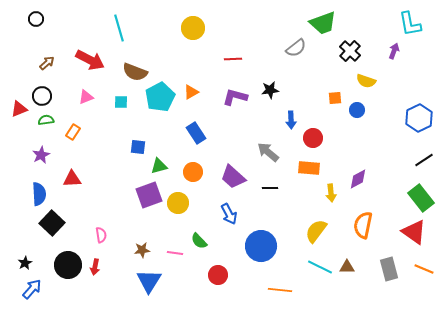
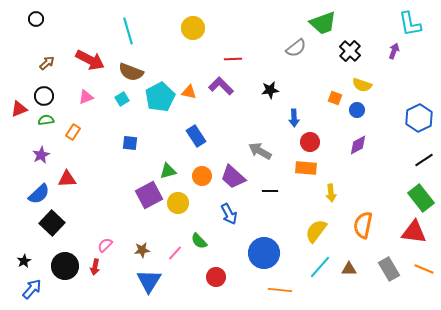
cyan line at (119, 28): moved 9 px right, 3 px down
brown semicircle at (135, 72): moved 4 px left
yellow semicircle at (366, 81): moved 4 px left, 4 px down
orange triangle at (191, 92): moved 2 px left; rotated 42 degrees clockwise
black circle at (42, 96): moved 2 px right
purple L-shape at (235, 97): moved 14 px left, 11 px up; rotated 30 degrees clockwise
orange square at (335, 98): rotated 24 degrees clockwise
cyan square at (121, 102): moved 1 px right, 3 px up; rotated 32 degrees counterclockwise
blue arrow at (291, 120): moved 3 px right, 2 px up
blue rectangle at (196, 133): moved 3 px down
red circle at (313, 138): moved 3 px left, 4 px down
blue square at (138, 147): moved 8 px left, 4 px up
gray arrow at (268, 152): moved 8 px left, 1 px up; rotated 10 degrees counterclockwise
green triangle at (159, 166): moved 9 px right, 5 px down
orange rectangle at (309, 168): moved 3 px left
orange circle at (193, 172): moved 9 px right, 4 px down
red triangle at (72, 179): moved 5 px left
purple diamond at (358, 179): moved 34 px up
black line at (270, 188): moved 3 px down
blue semicircle at (39, 194): rotated 50 degrees clockwise
purple square at (149, 195): rotated 8 degrees counterclockwise
red triangle at (414, 232): rotated 28 degrees counterclockwise
pink semicircle at (101, 235): moved 4 px right, 10 px down; rotated 126 degrees counterclockwise
blue circle at (261, 246): moved 3 px right, 7 px down
pink line at (175, 253): rotated 56 degrees counterclockwise
black star at (25, 263): moved 1 px left, 2 px up
black circle at (68, 265): moved 3 px left, 1 px down
cyan line at (320, 267): rotated 75 degrees counterclockwise
brown triangle at (347, 267): moved 2 px right, 2 px down
gray rectangle at (389, 269): rotated 15 degrees counterclockwise
red circle at (218, 275): moved 2 px left, 2 px down
